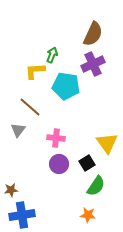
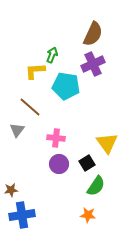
gray triangle: moved 1 px left
